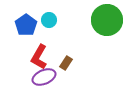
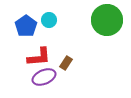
blue pentagon: moved 1 px down
red L-shape: rotated 125 degrees counterclockwise
